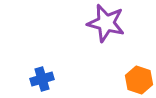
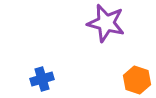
orange hexagon: moved 2 px left
